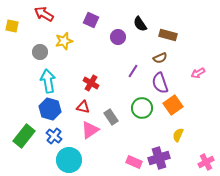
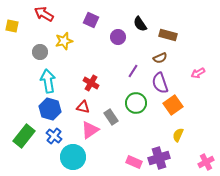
green circle: moved 6 px left, 5 px up
cyan circle: moved 4 px right, 3 px up
